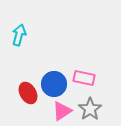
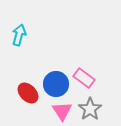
pink rectangle: rotated 25 degrees clockwise
blue circle: moved 2 px right
red ellipse: rotated 15 degrees counterclockwise
pink triangle: rotated 30 degrees counterclockwise
